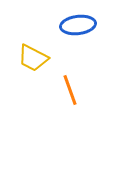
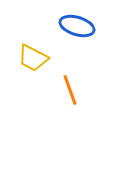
blue ellipse: moved 1 px left, 1 px down; rotated 24 degrees clockwise
